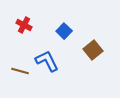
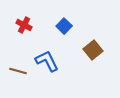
blue square: moved 5 px up
brown line: moved 2 px left
